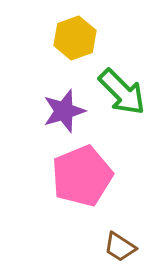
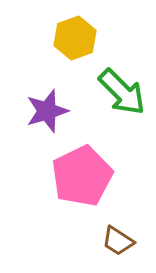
purple star: moved 17 px left
pink pentagon: rotated 4 degrees counterclockwise
brown trapezoid: moved 2 px left, 6 px up
